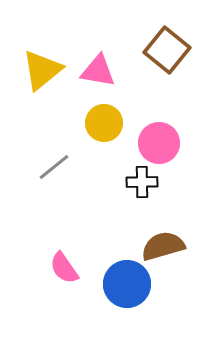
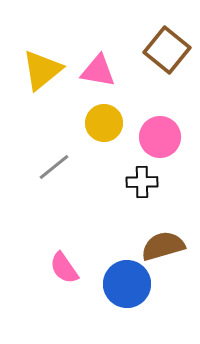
pink circle: moved 1 px right, 6 px up
